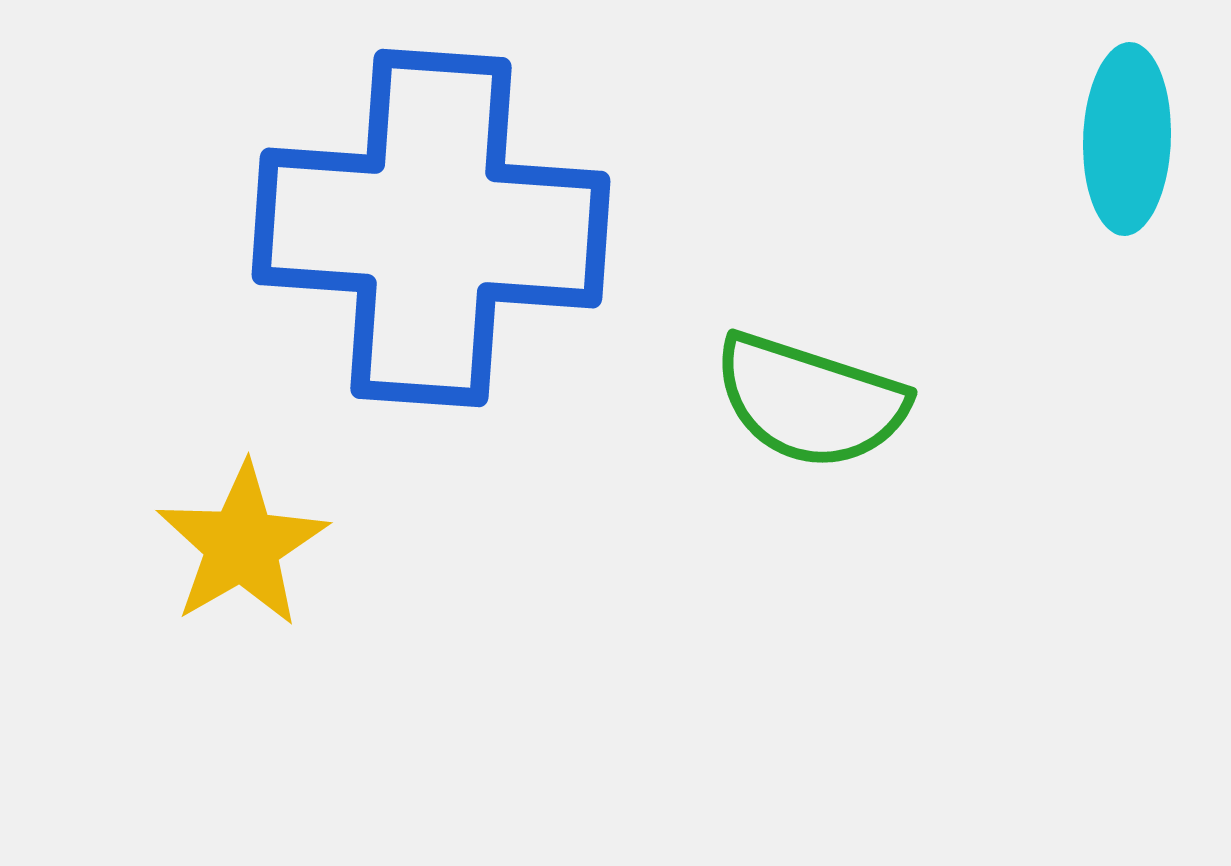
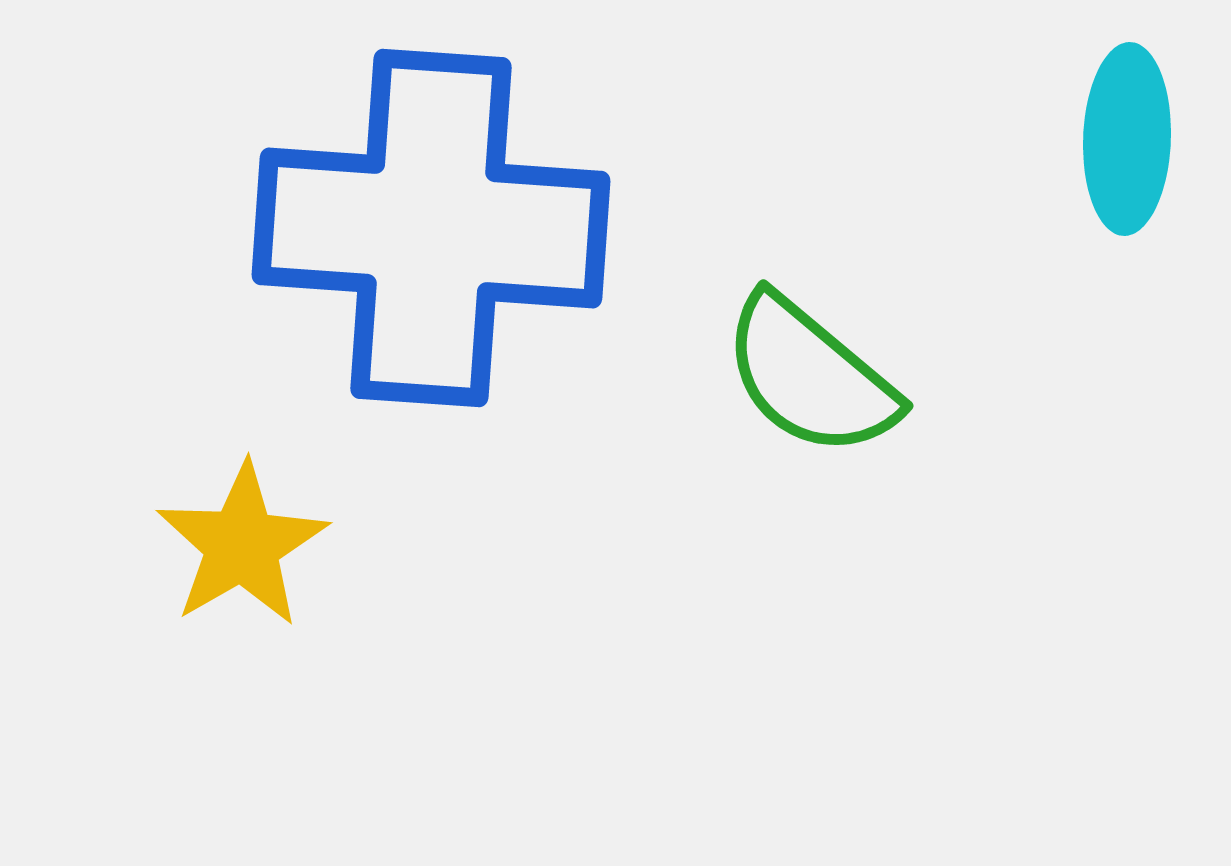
green semicircle: moved 25 px up; rotated 22 degrees clockwise
